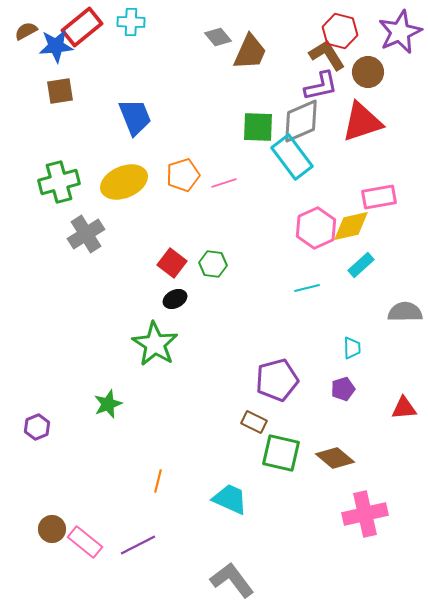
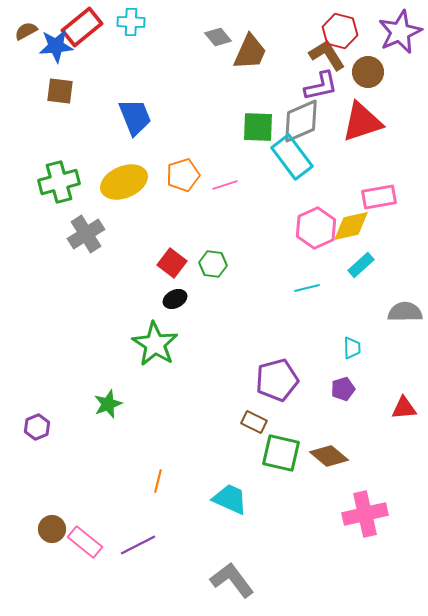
brown square at (60, 91): rotated 16 degrees clockwise
pink line at (224, 183): moved 1 px right, 2 px down
brown diamond at (335, 458): moved 6 px left, 2 px up
